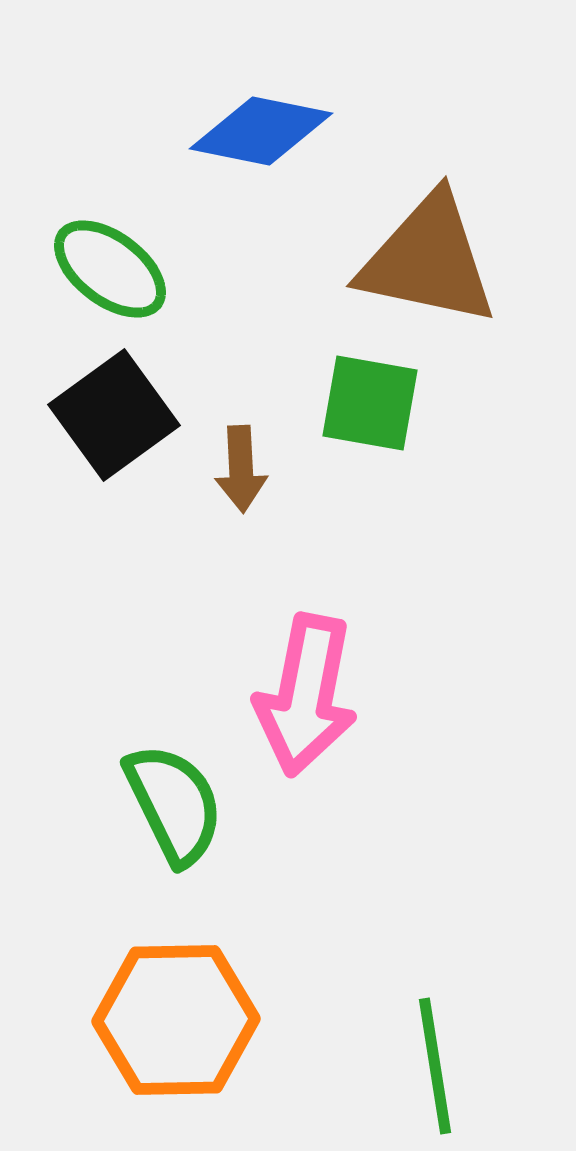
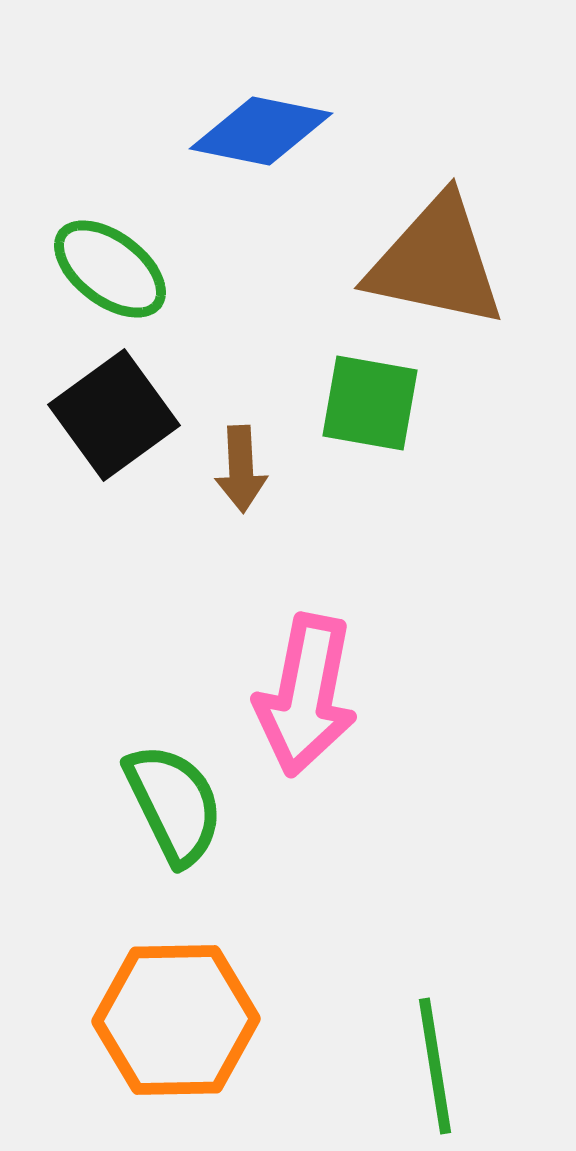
brown triangle: moved 8 px right, 2 px down
